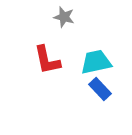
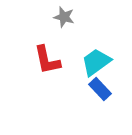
cyan trapezoid: rotated 24 degrees counterclockwise
